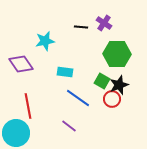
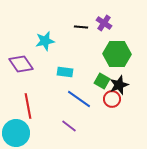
blue line: moved 1 px right, 1 px down
